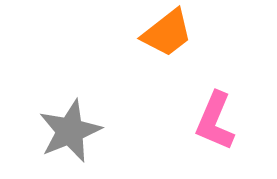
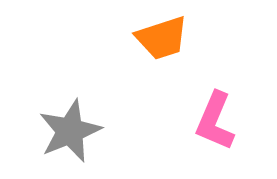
orange trapezoid: moved 5 px left, 5 px down; rotated 20 degrees clockwise
